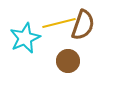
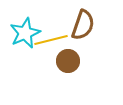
yellow line: moved 8 px left, 17 px down
cyan star: moved 5 px up
